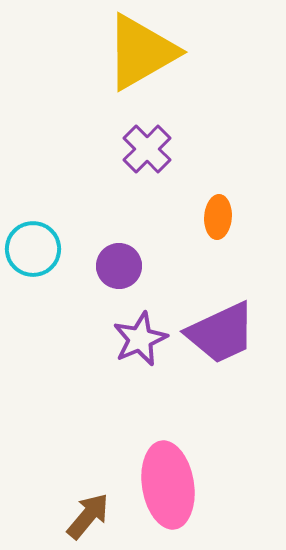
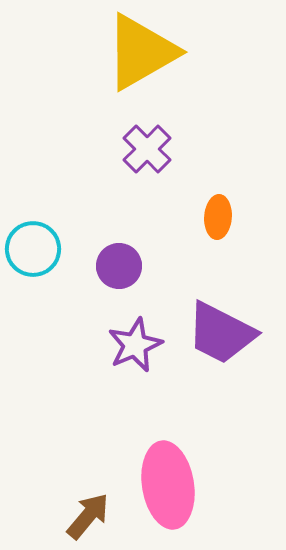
purple trapezoid: rotated 52 degrees clockwise
purple star: moved 5 px left, 6 px down
